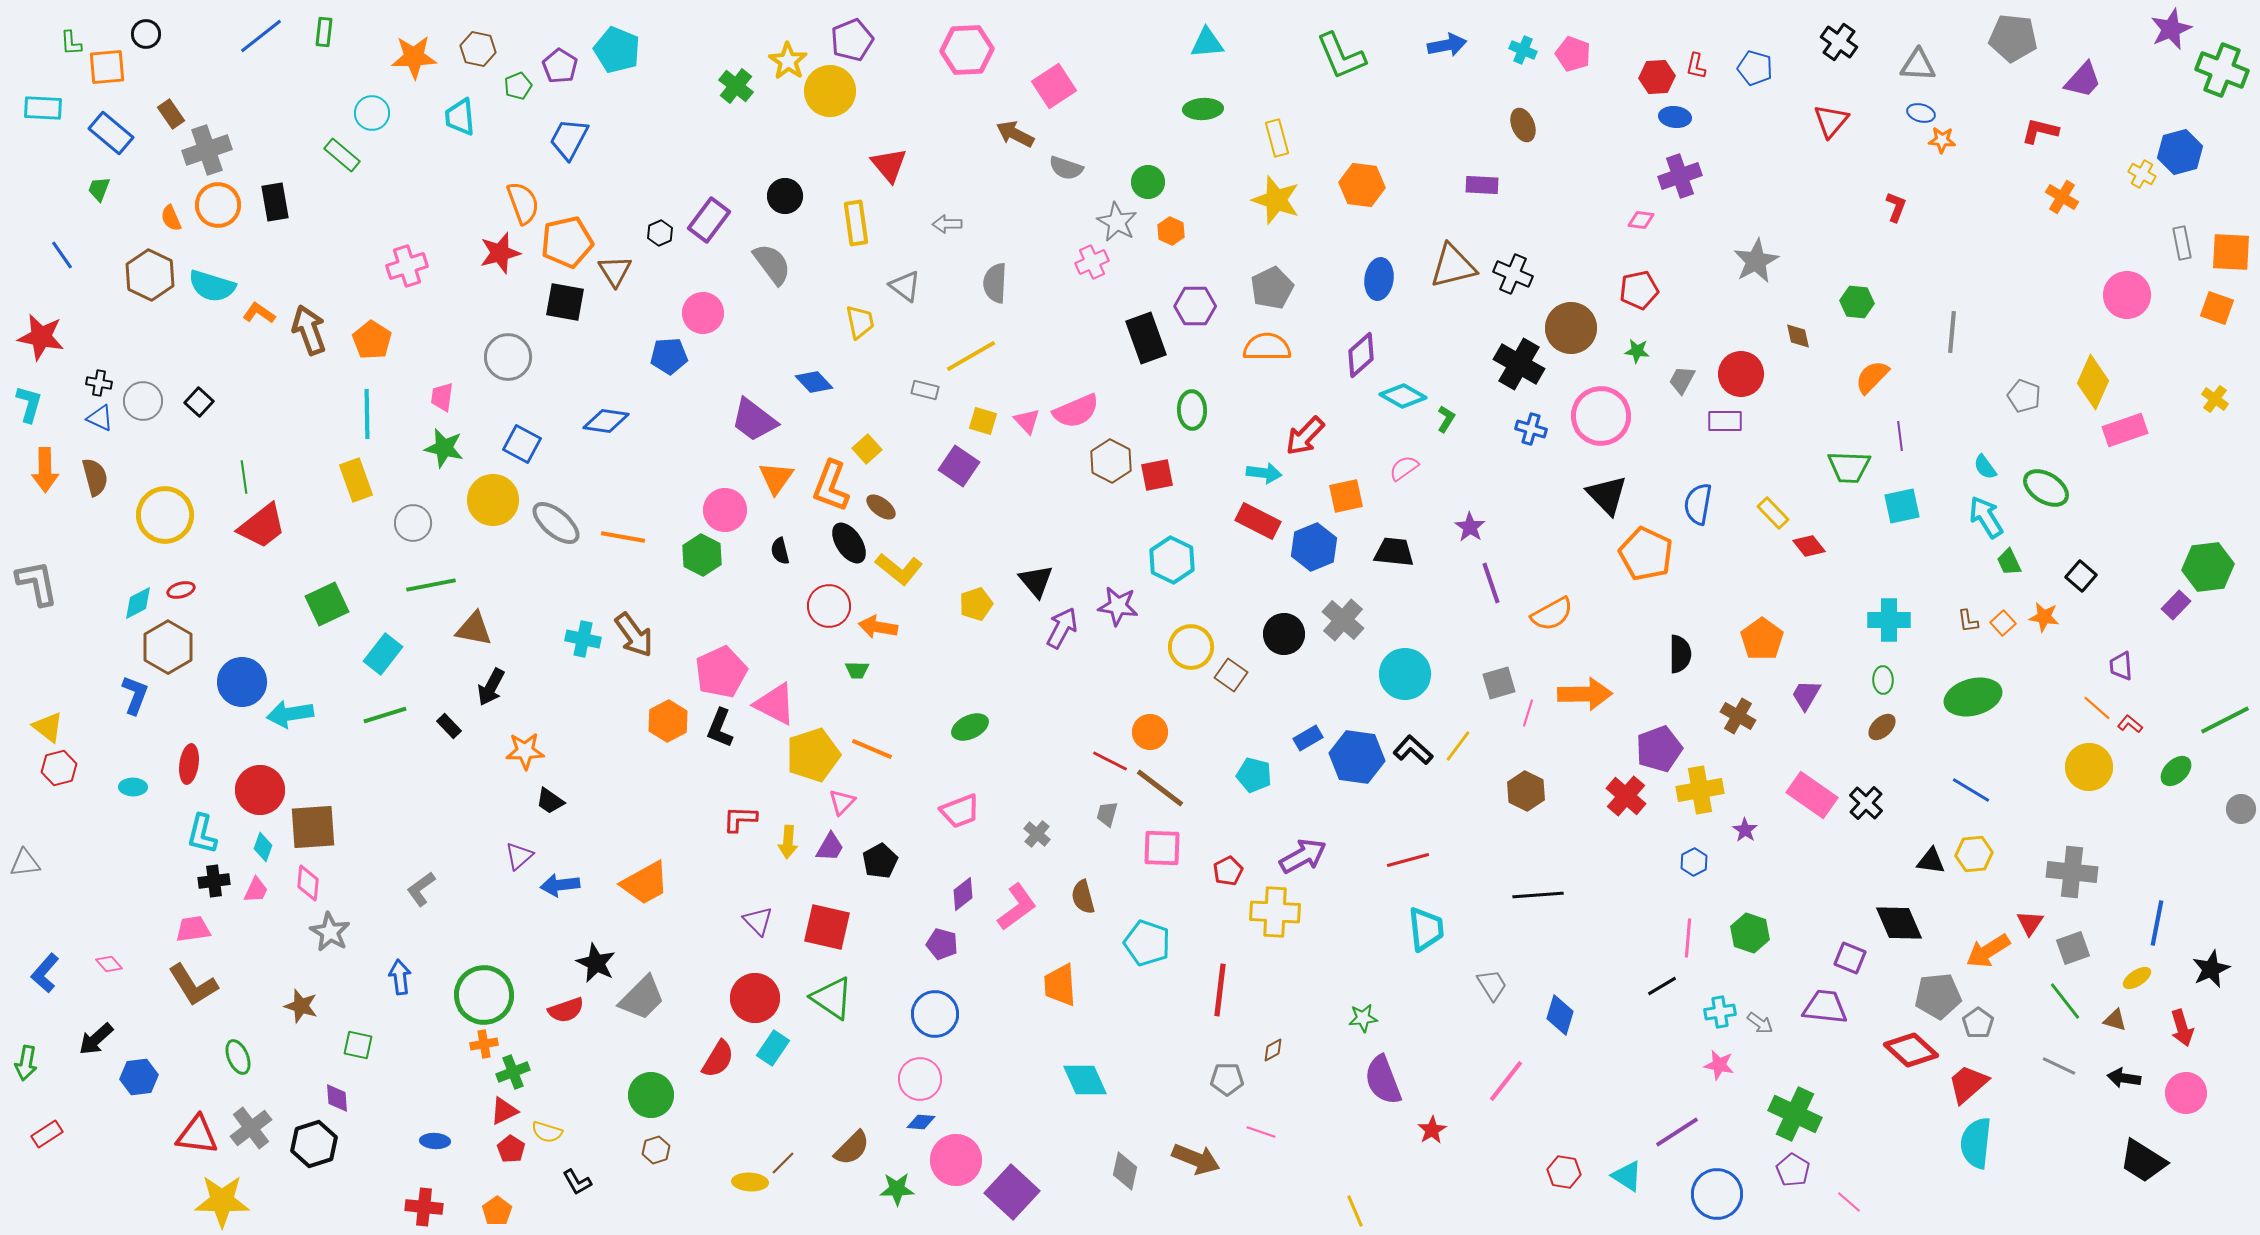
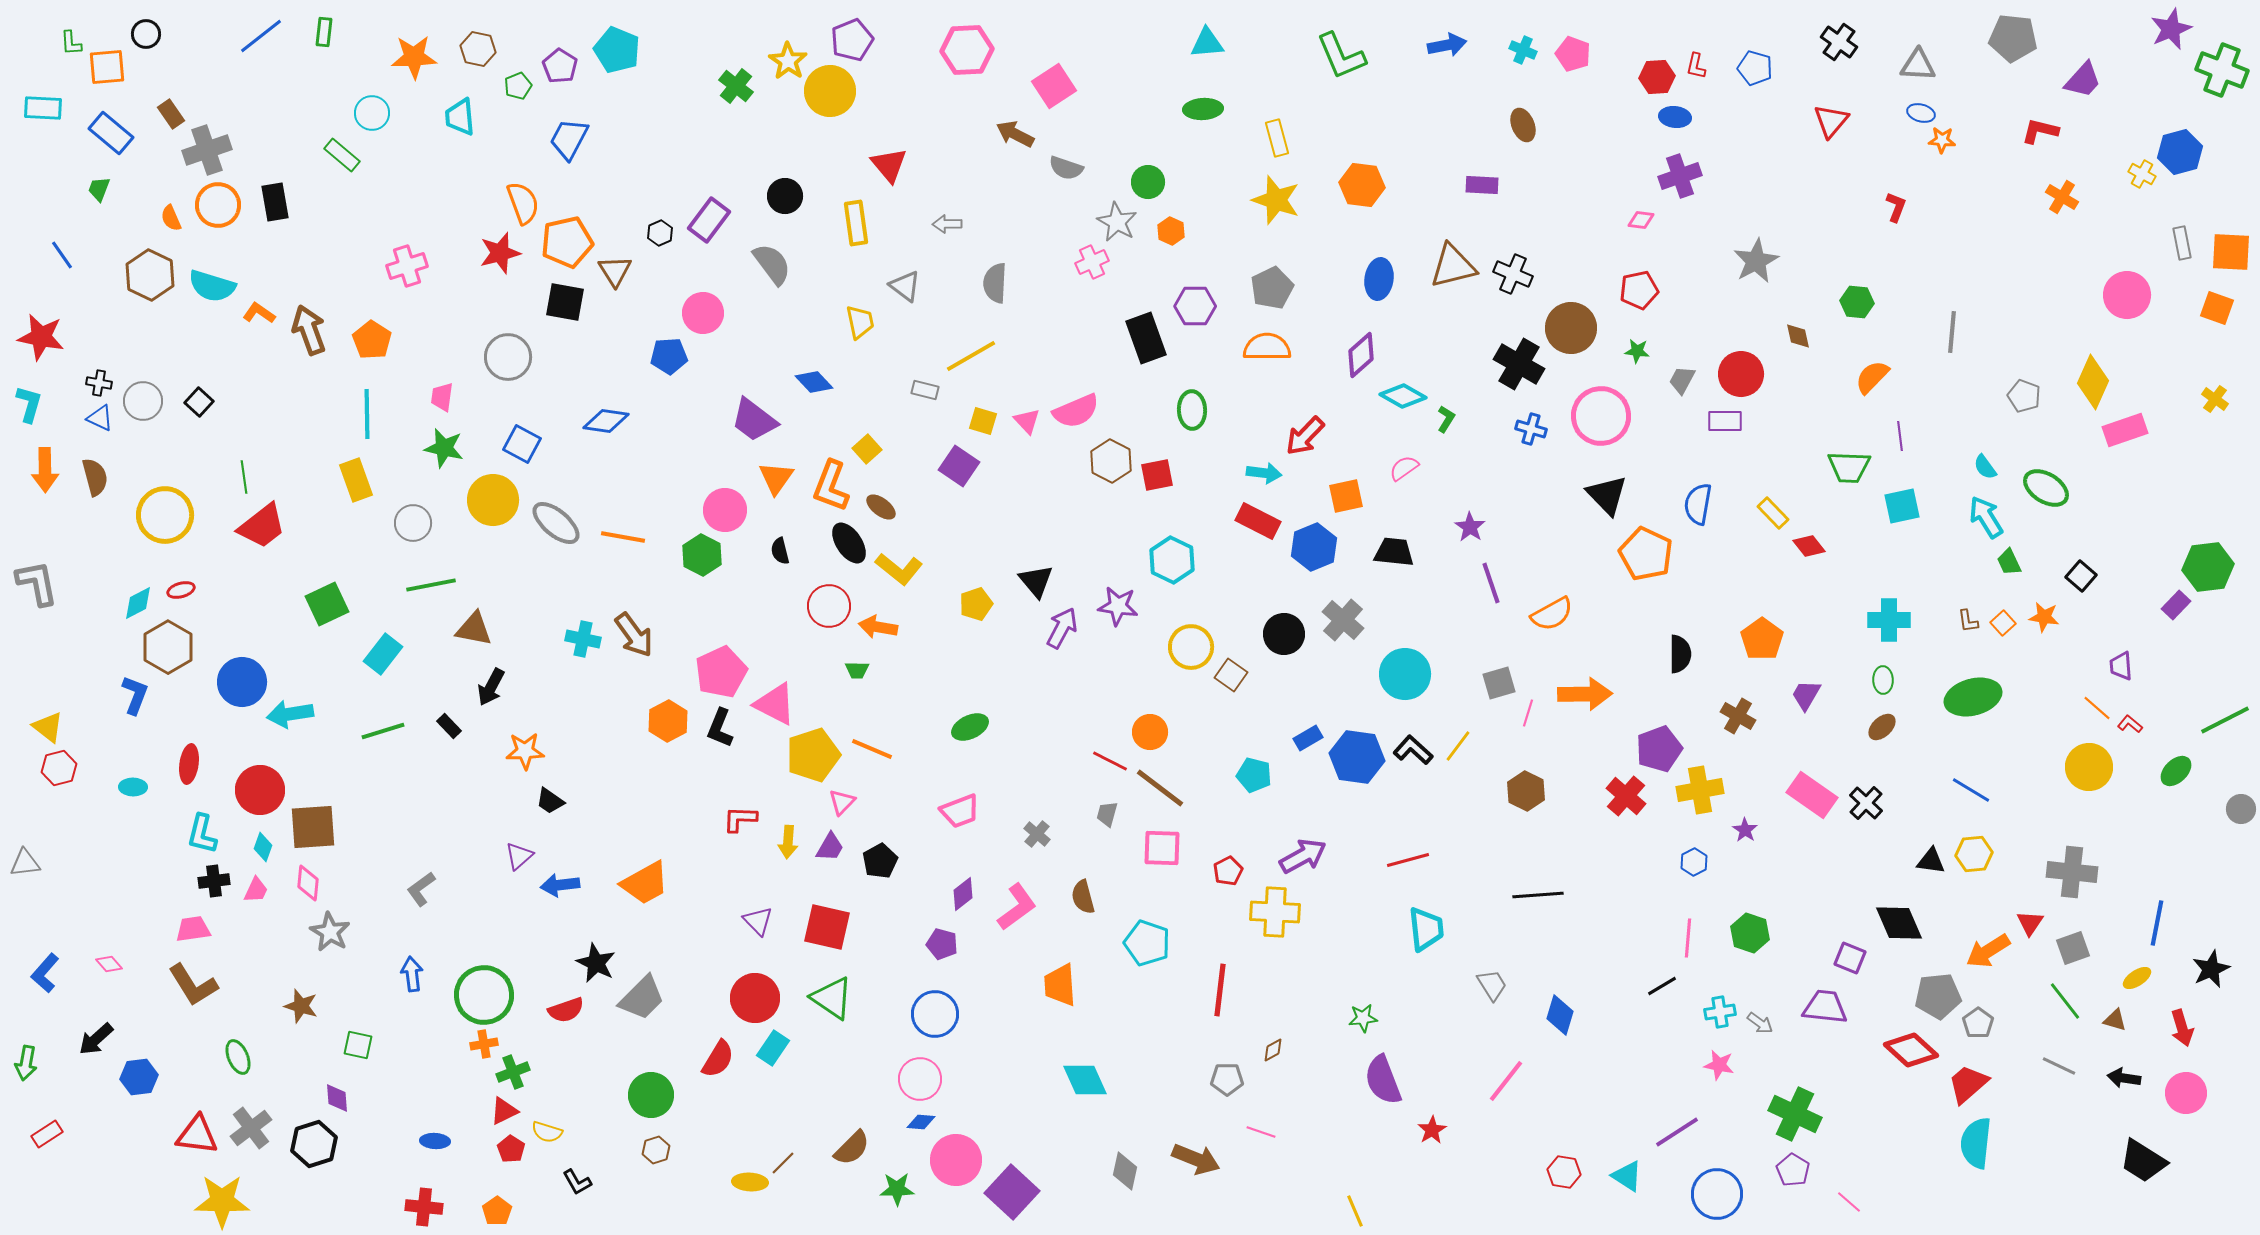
green line at (385, 715): moved 2 px left, 16 px down
blue arrow at (400, 977): moved 12 px right, 3 px up
